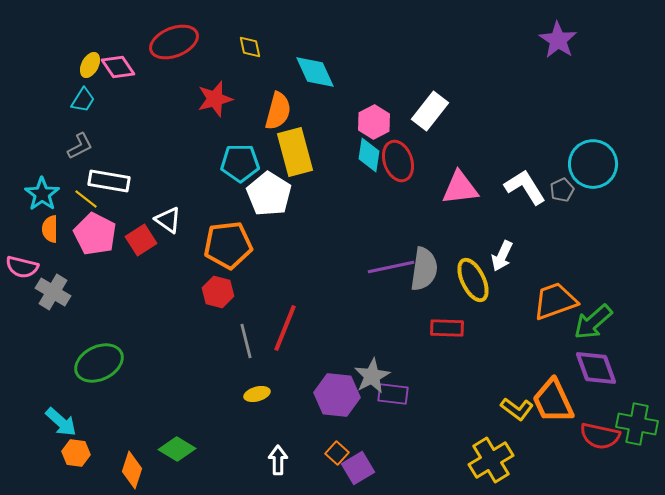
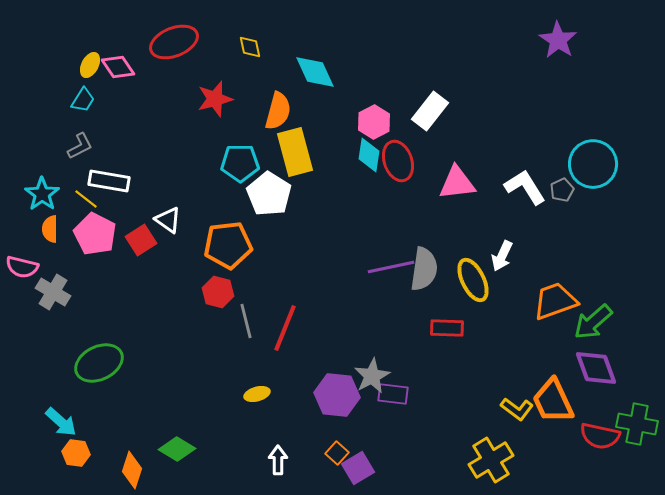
pink triangle at (460, 188): moved 3 px left, 5 px up
gray line at (246, 341): moved 20 px up
